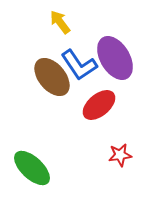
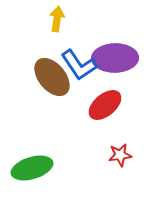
yellow arrow: moved 3 px left, 3 px up; rotated 45 degrees clockwise
purple ellipse: rotated 60 degrees counterclockwise
red ellipse: moved 6 px right
green ellipse: rotated 60 degrees counterclockwise
